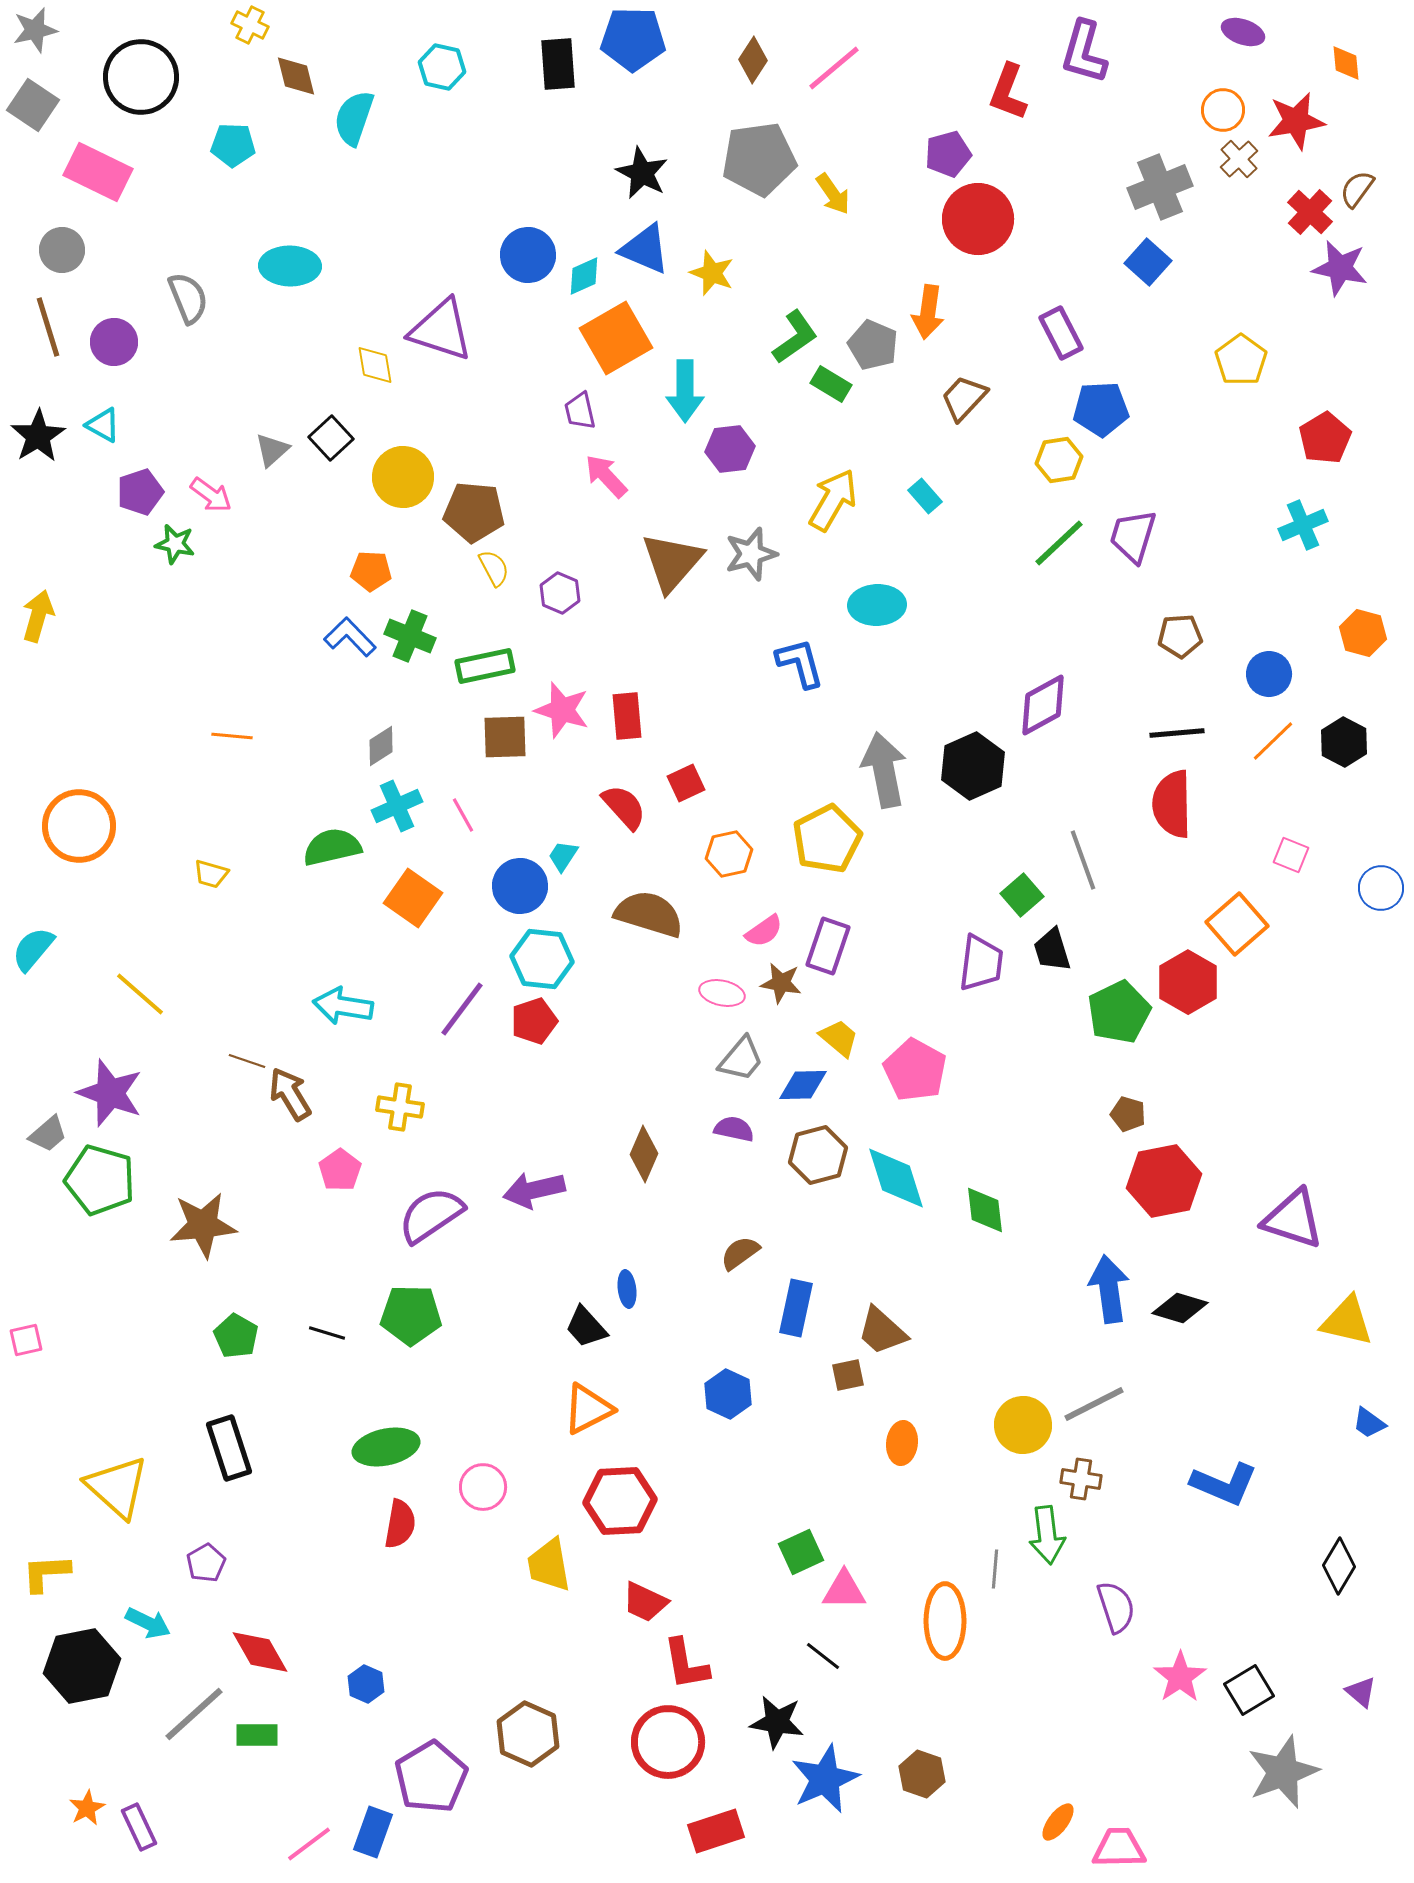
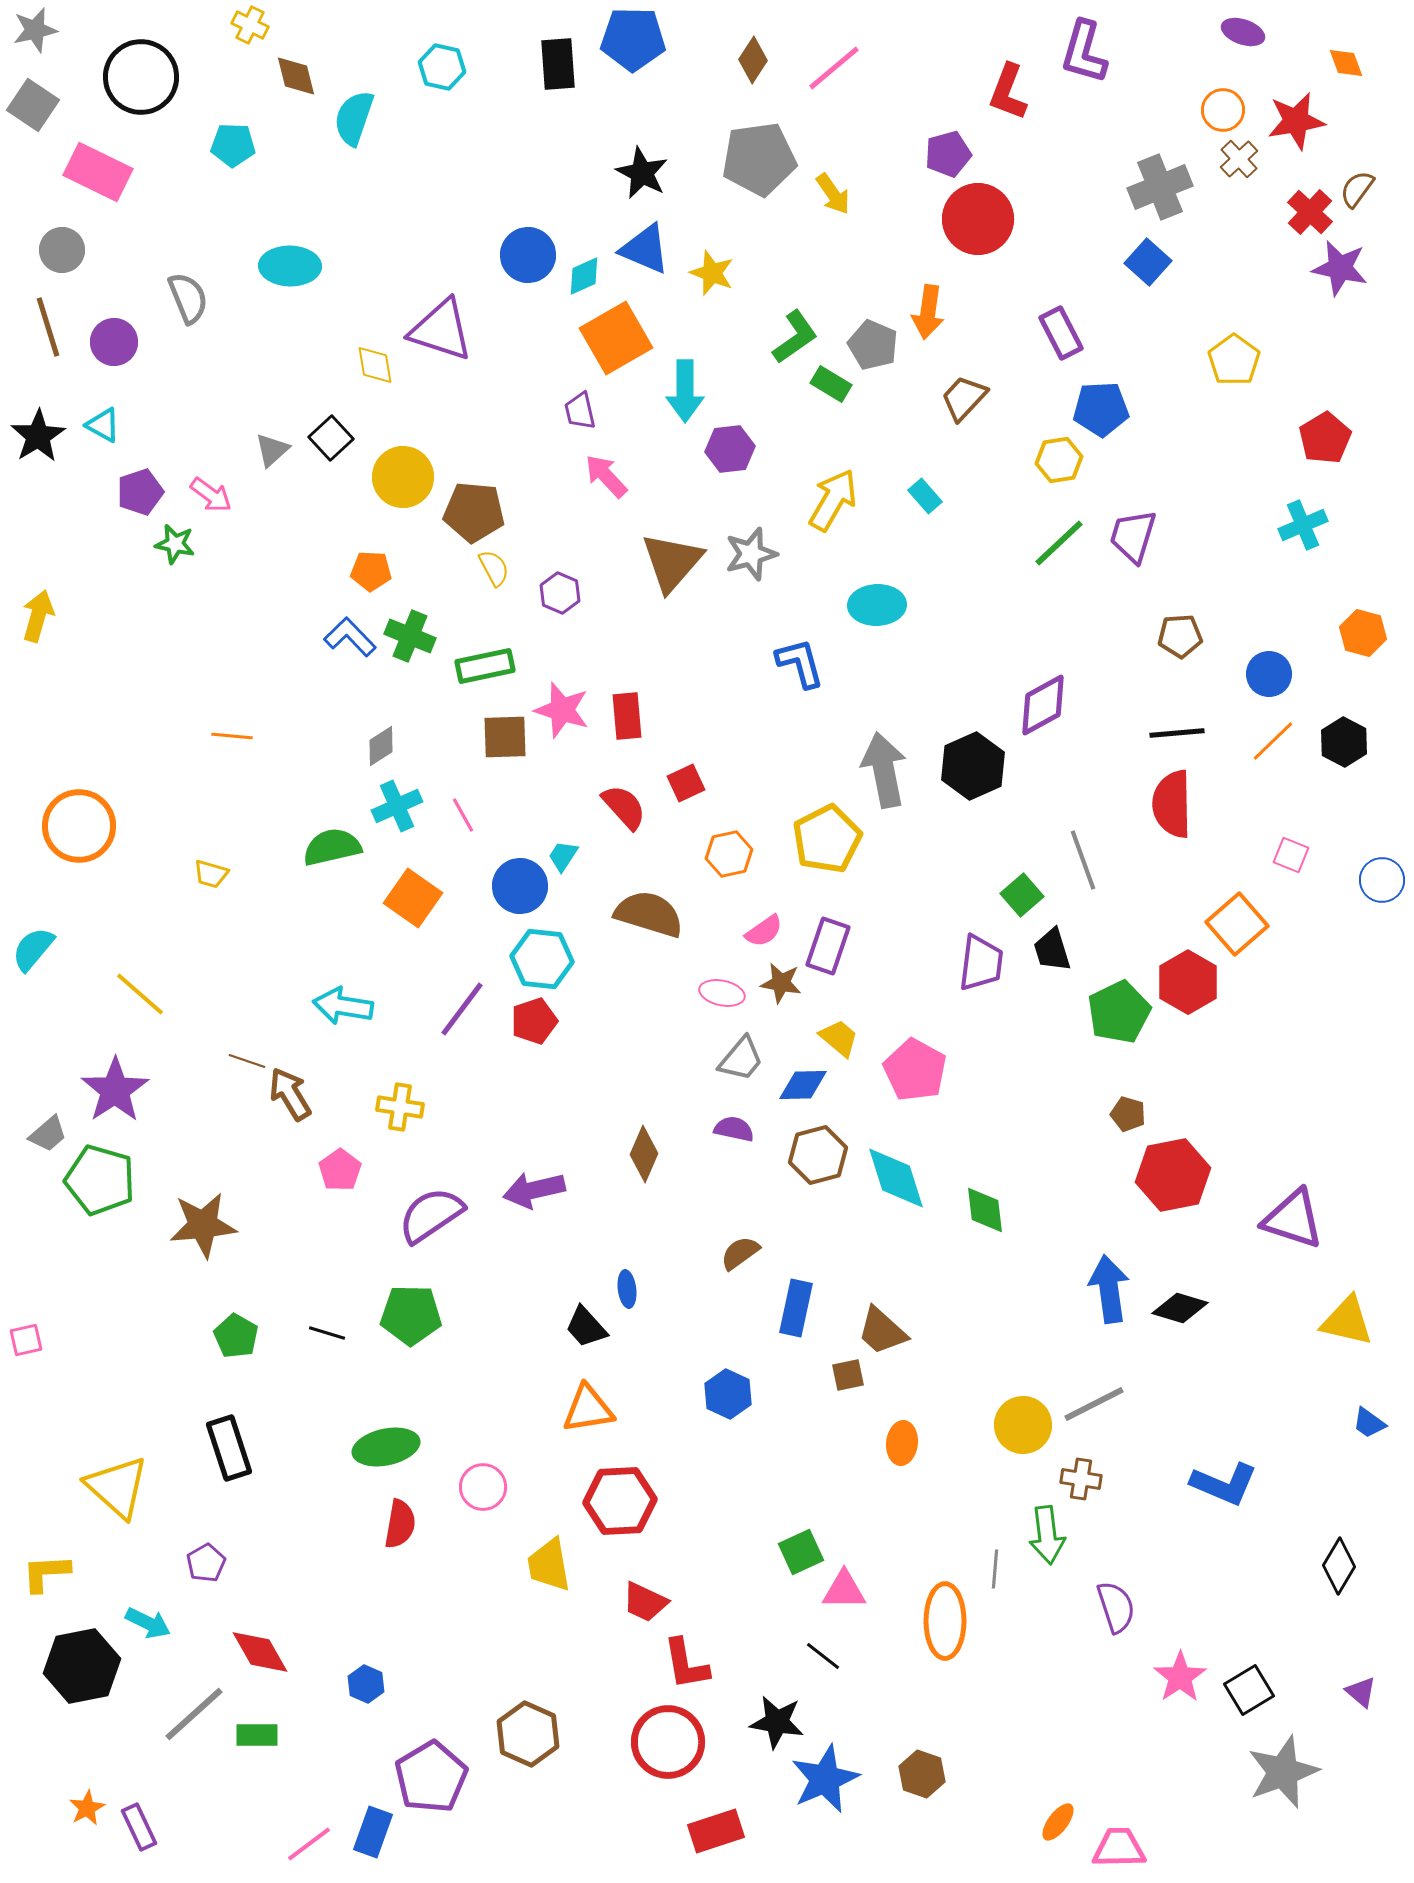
orange diamond at (1346, 63): rotated 15 degrees counterclockwise
yellow pentagon at (1241, 360): moved 7 px left
blue circle at (1381, 888): moved 1 px right, 8 px up
purple star at (110, 1093): moved 5 px right, 3 px up; rotated 18 degrees clockwise
red hexagon at (1164, 1181): moved 9 px right, 6 px up
orange triangle at (588, 1409): rotated 18 degrees clockwise
